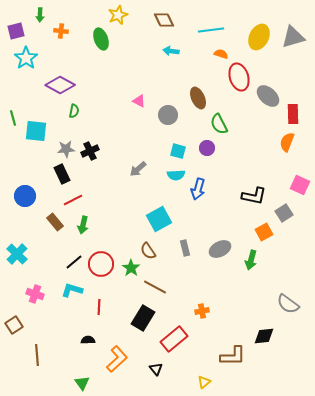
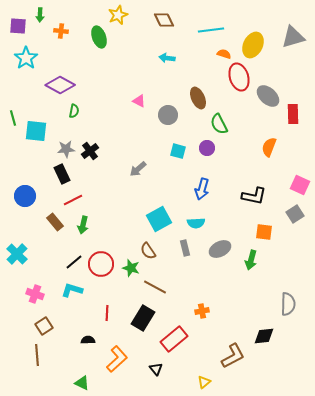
purple square at (16, 31): moved 2 px right, 5 px up; rotated 18 degrees clockwise
yellow ellipse at (259, 37): moved 6 px left, 8 px down
green ellipse at (101, 39): moved 2 px left, 2 px up
cyan arrow at (171, 51): moved 4 px left, 7 px down
orange semicircle at (221, 54): moved 3 px right
orange semicircle at (287, 142): moved 18 px left, 5 px down
black cross at (90, 151): rotated 12 degrees counterclockwise
cyan semicircle at (176, 175): moved 20 px right, 48 px down
blue arrow at (198, 189): moved 4 px right
gray square at (284, 213): moved 11 px right, 1 px down
orange square at (264, 232): rotated 36 degrees clockwise
green star at (131, 268): rotated 18 degrees counterclockwise
gray semicircle at (288, 304): rotated 125 degrees counterclockwise
red line at (99, 307): moved 8 px right, 6 px down
brown square at (14, 325): moved 30 px right, 1 px down
brown L-shape at (233, 356): rotated 28 degrees counterclockwise
green triangle at (82, 383): rotated 28 degrees counterclockwise
